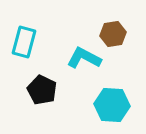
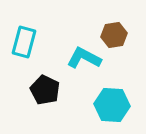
brown hexagon: moved 1 px right, 1 px down
black pentagon: moved 3 px right
